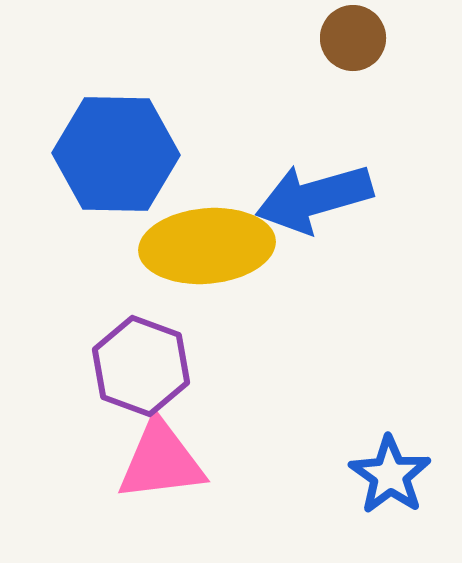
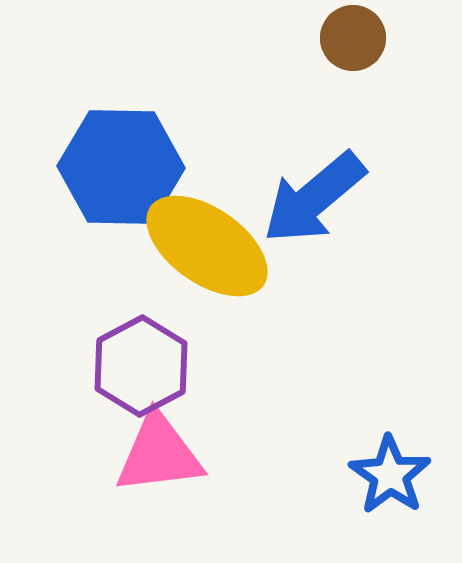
blue hexagon: moved 5 px right, 13 px down
blue arrow: rotated 24 degrees counterclockwise
yellow ellipse: rotated 40 degrees clockwise
purple hexagon: rotated 12 degrees clockwise
pink triangle: moved 2 px left, 7 px up
